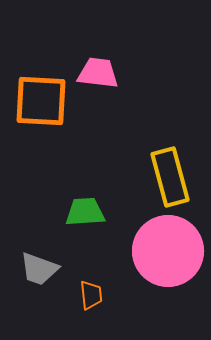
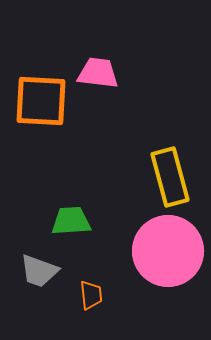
green trapezoid: moved 14 px left, 9 px down
gray trapezoid: moved 2 px down
